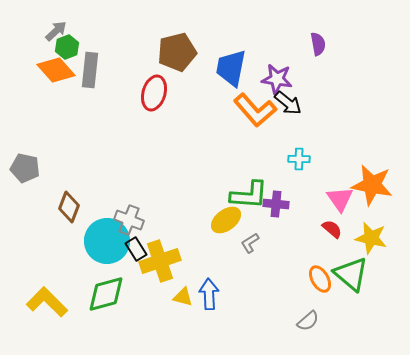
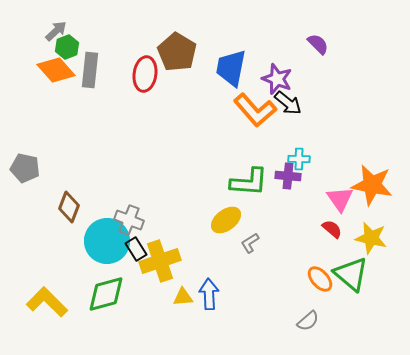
purple semicircle: rotated 35 degrees counterclockwise
brown pentagon: rotated 27 degrees counterclockwise
purple star: rotated 12 degrees clockwise
red ellipse: moved 9 px left, 19 px up; rotated 8 degrees counterclockwise
green L-shape: moved 13 px up
purple cross: moved 12 px right, 28 px up
orange ellipse: rotated 12 degrees counterclockwise
yellow triangle: rotated 20 degrees counterclockwise
